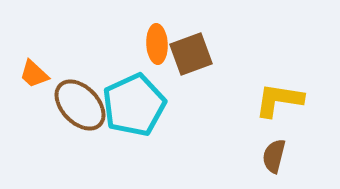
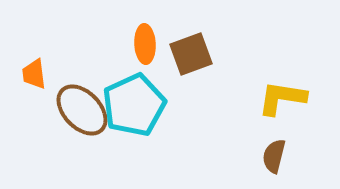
orange ellipse: moved 12 px left
orange trapezoid: rotated 40 degrees clockwise
yellow L-shape: moved 3 px right, 2 px up
brown ellipse: moved 2 px right, 5 px down
